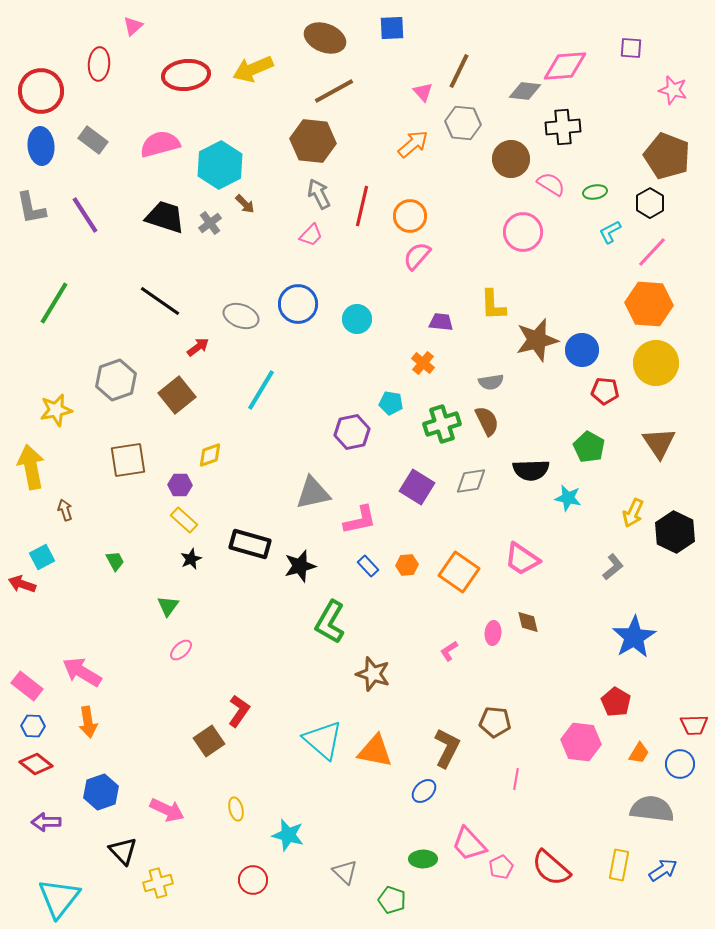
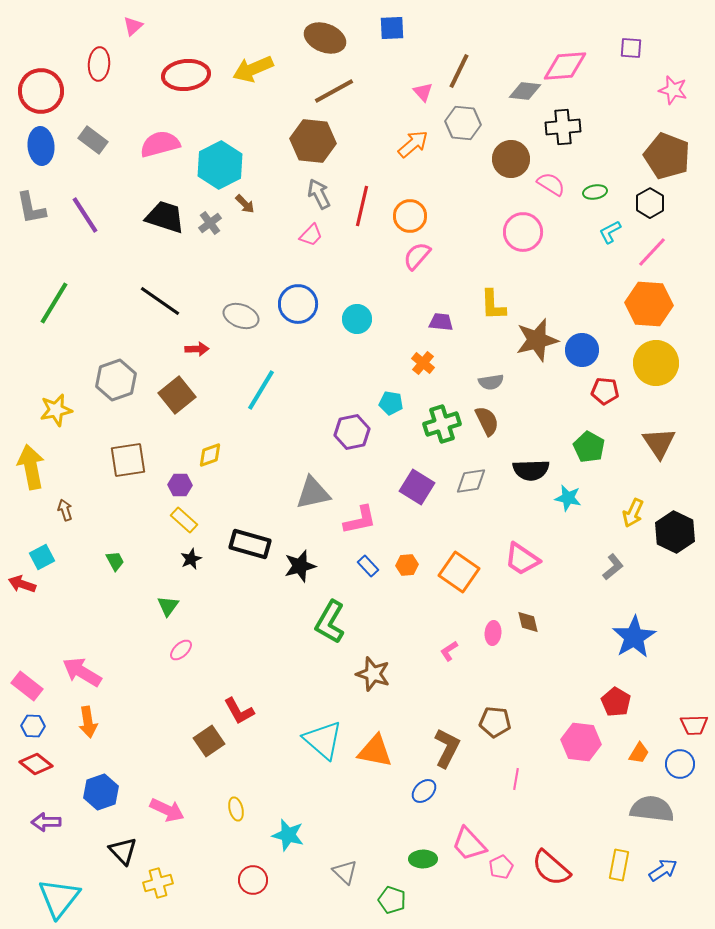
red arrow at (198, 347): moved 1 px left, 2 px down; rotated 35 degrees clockwise
red L-shape at (239, 711): rotated 116 degrees clockwise
